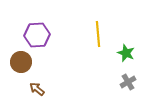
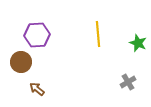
green star: moved 12 px right, 10 px up
